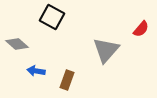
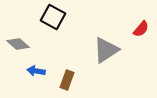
black square: moved 1 px right
gray diamond: moved 1 px right
gray triangle: rotated 16 degrees clockwise
